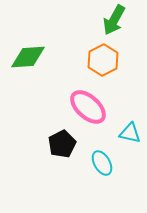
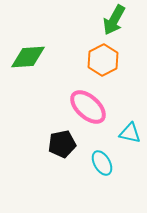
black pentagon: rotated 16 degrees clockwise
